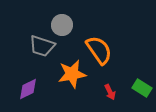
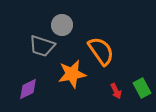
orange semicircle: moved 2 px right, 1 px down
green rectangle: rotated 30 degrees clockwise
red arrow: moved 6 px right, 1 px up
